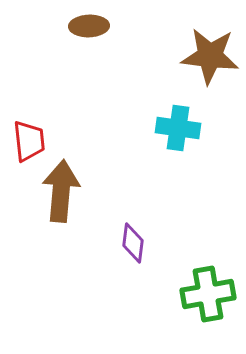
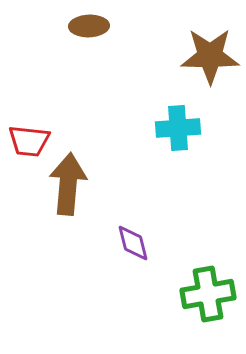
brown star: rotated 6 degrees counterclockwise
cyan cross: rotated 12 degrees counterclockwise
red trapezoid: rotated 102 degrees clockwise
brown arrow: moved 7 px right, 7 px up
purple diamond: rotated 21 degrees counterclockwise
